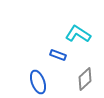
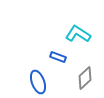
blue rectangle: moved 2 px down
gray diamond: moved 1 px up
